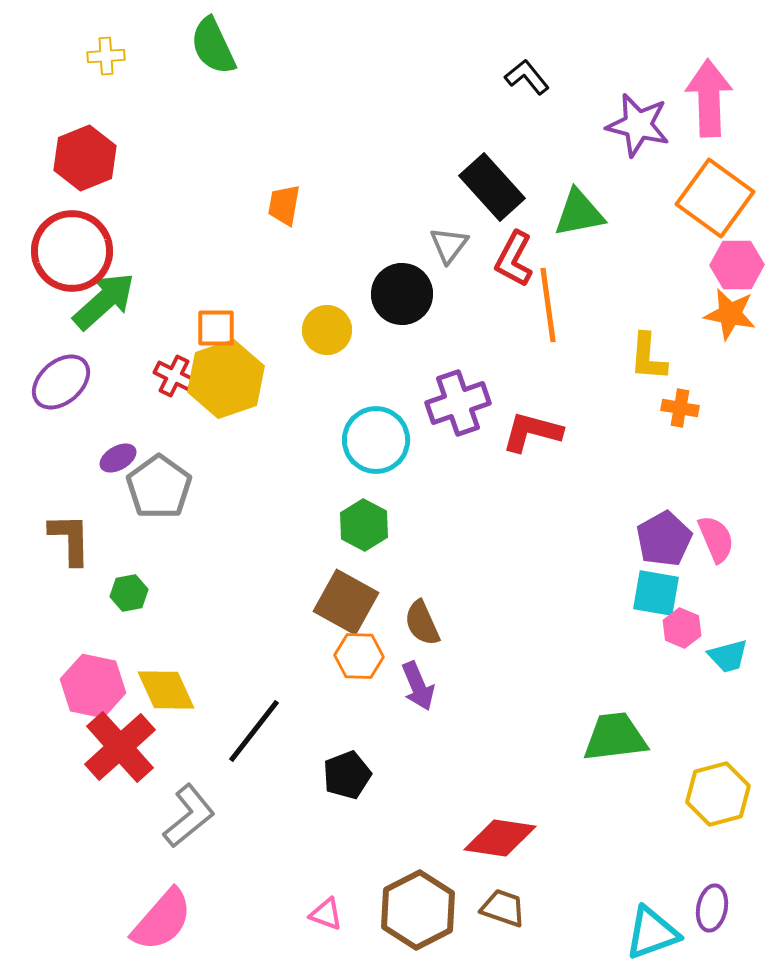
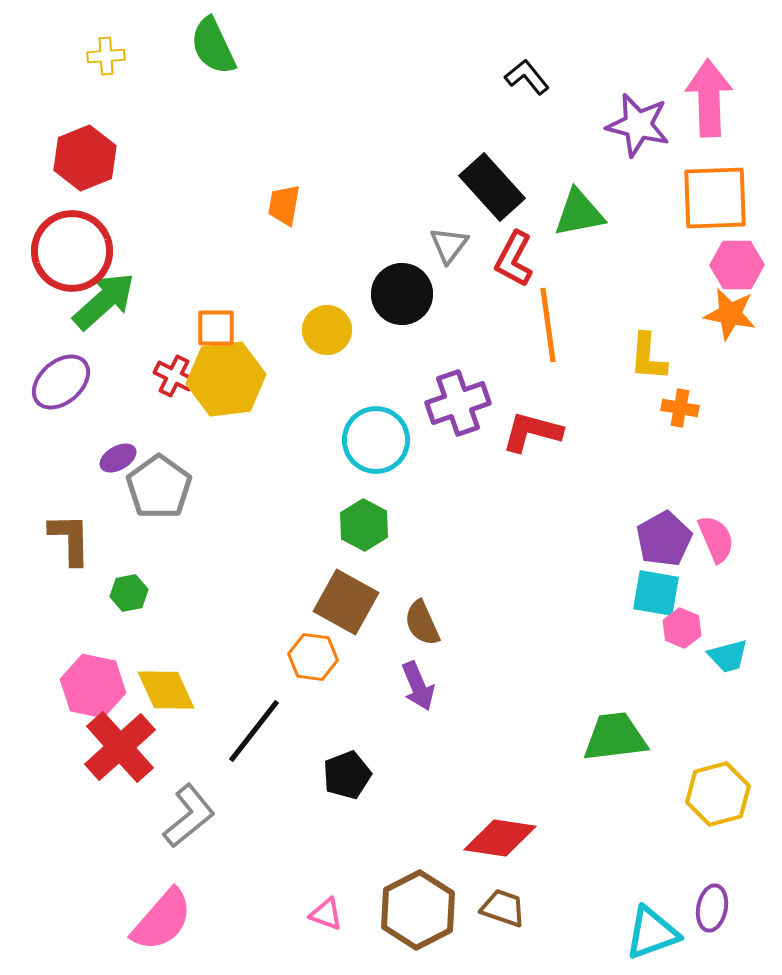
orange square at (715, 198): rotated 38 degrees counterclockwise
orange line at (548, 305): moved 20 px down
yellow hexagon at (226, 379): rotated 12 degrees clockwise
orange hexagon at (359, 656): moved 46 px left, 1 px down; rotated 6 degrees clockwise
